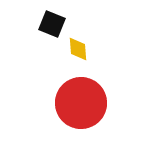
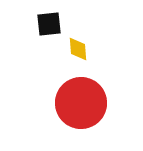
black square: moved 3 px left; rotated 28 degrees counterclockwise
